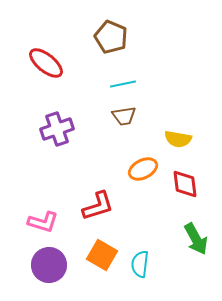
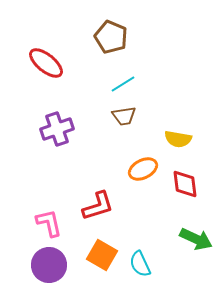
cyan line: rotated 20 degrees counterclockwise
pink L-shape: moved 6 px right, 1 px down; rotated 120 degrees counterclockwise
green arrow: rotated 36 degrees counterclockwise
cyan semicircle: rotated 32 degrees counterclockwise
